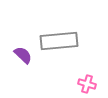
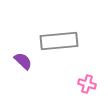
purple semicircle: moved 6 px down
